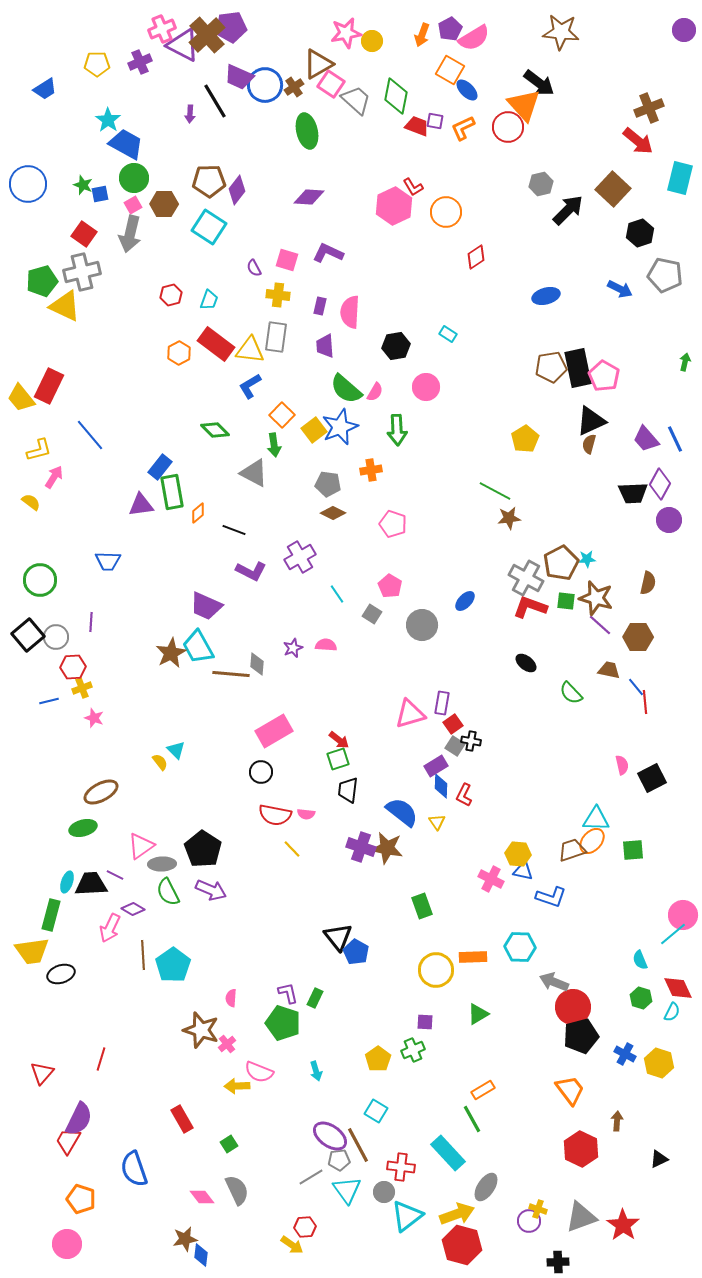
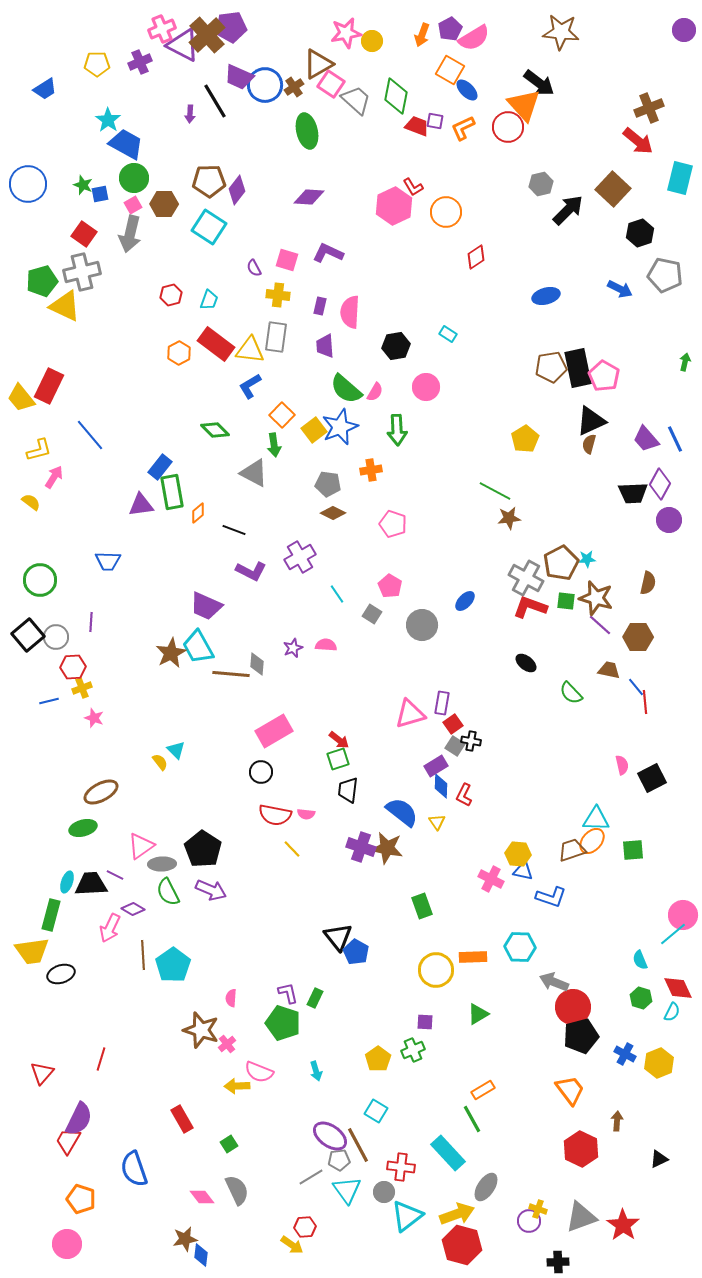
yellow hexagon at (659, 1063): rotated 20 degrees clockwise
